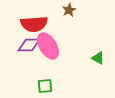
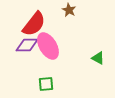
brown star: rotated 16 degrees counterclockwise
red semicircle: rotated 48 degrees counterclockwise
purple diamond: moved 2 px left
green square: moved 1 px right, 2 px up
